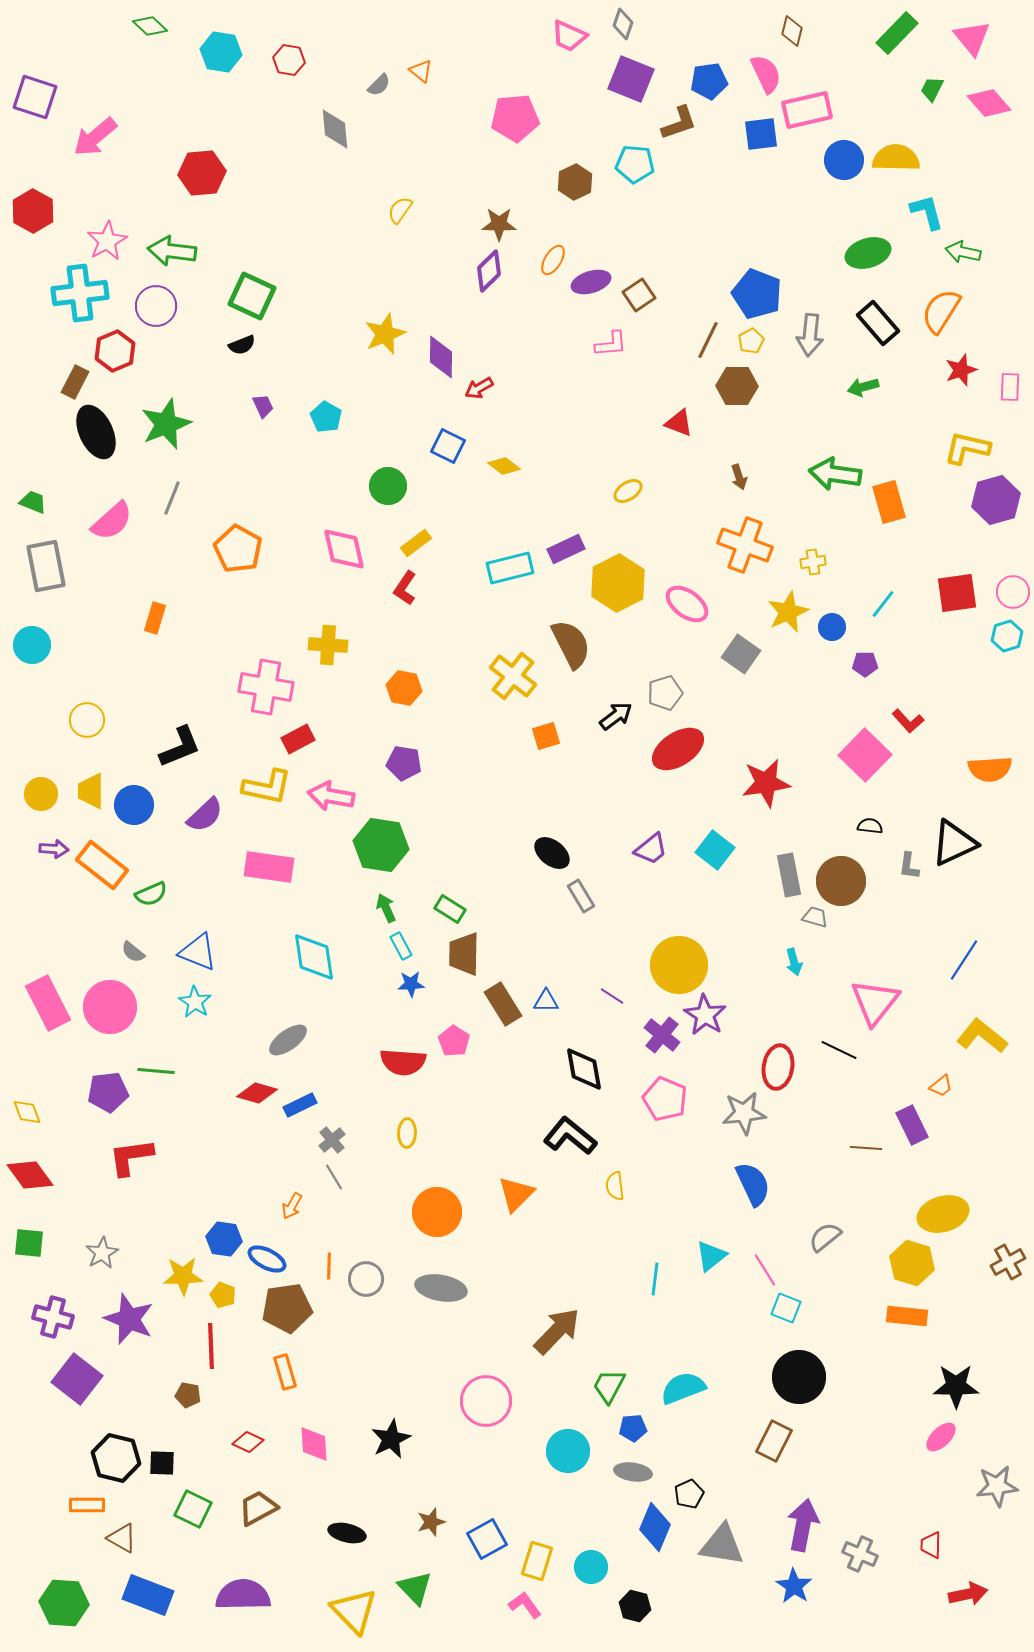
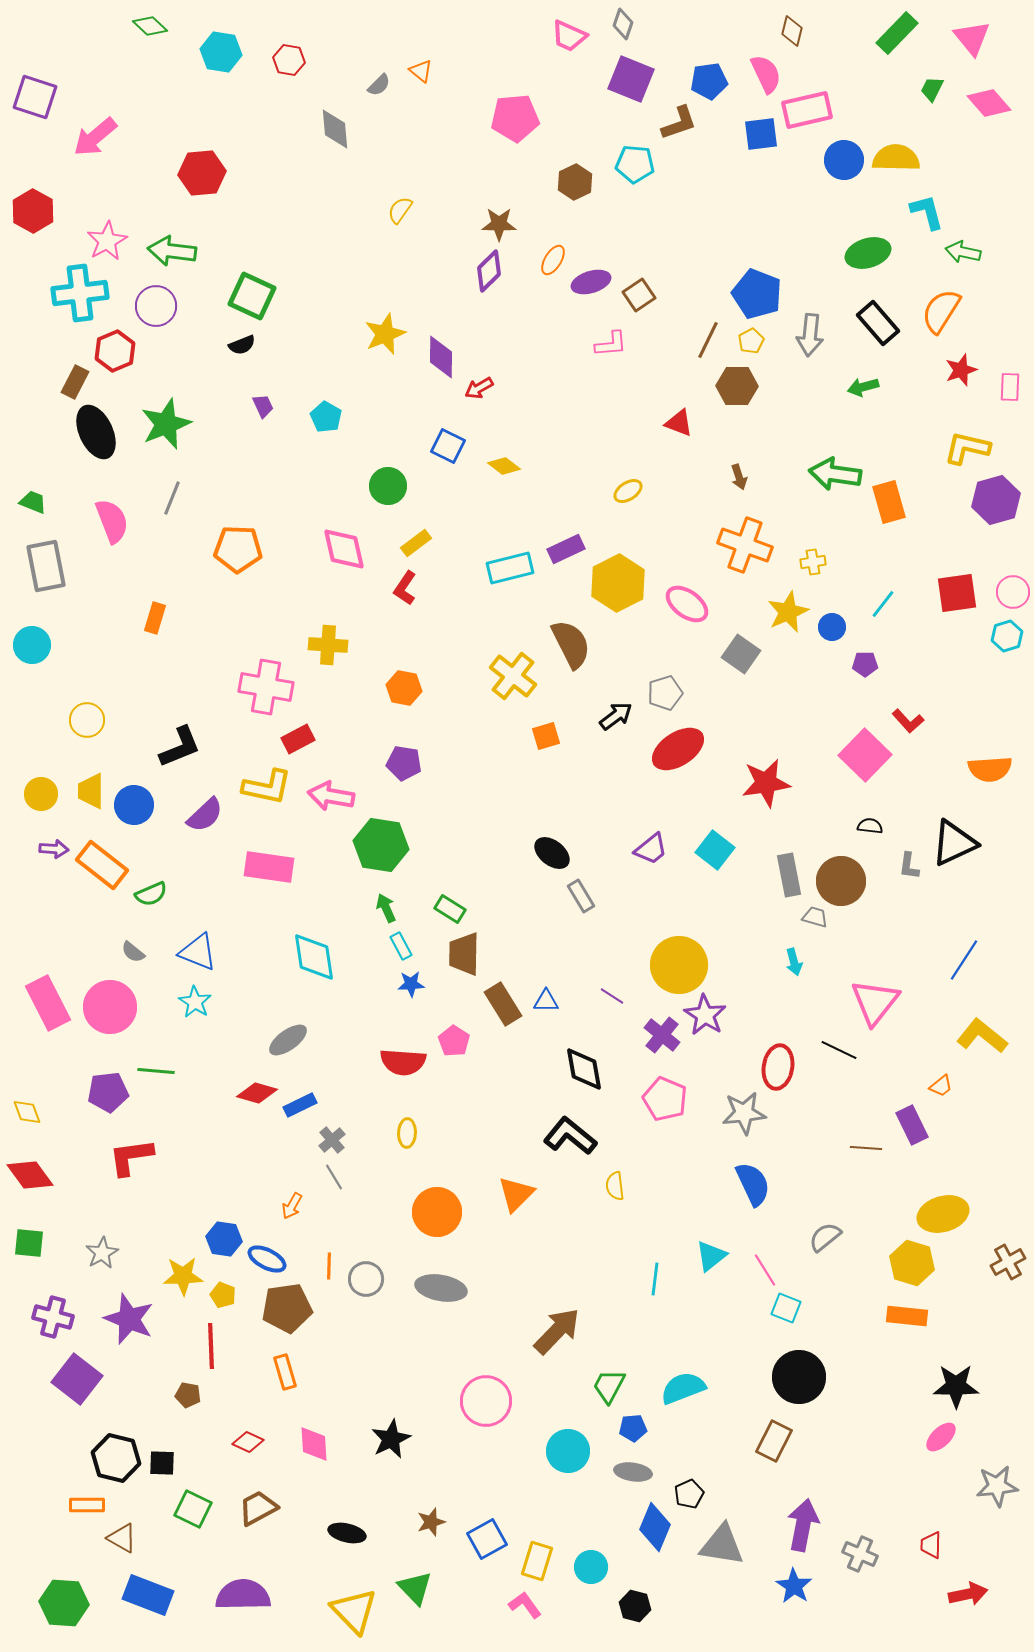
pink semicircle at (112, 521): rotated 69 degrees counterclockwise
orange pentagon at (238, 549): rotated 27 degrees counterclockwise
